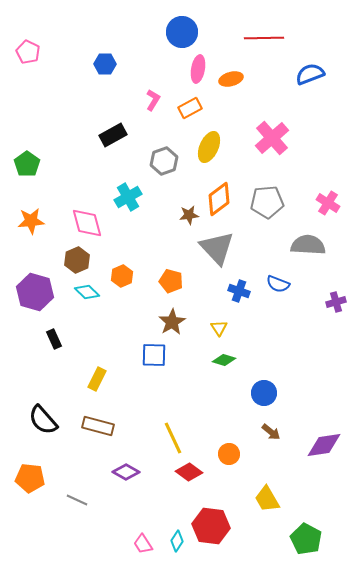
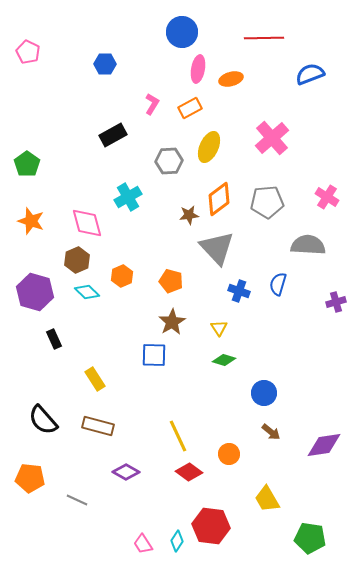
pink L-shape at (153, 100): moved 1 px left, 4 px down
gray hexagon at (164, 161): moved 5 px right; rotated 16 degrees clockwise
pink cross at (328, 203): moved 1 px left, 6 px up
orange star at (31, 221): rotated 24 degrees clockwise
blue semicircle at (278, 284): rotated 85 degrees clockwise
yellow rectangle at (97, 379): moved 2 px left; rotated 60 degrees counterclockwise
yellow line at (173, 438): moved 5 px right, 2 px up
green pentagon at (306, 539): moved 4 px right, 1 px up; rotated 20 degrees counterclockwise
